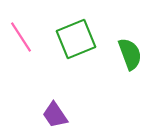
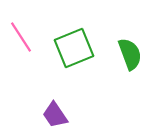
green square: moved 2 px left, 9 px down
